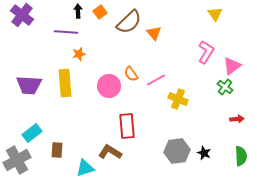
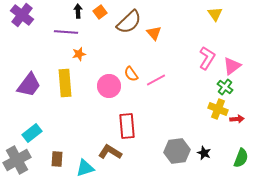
pink L-shape: moved 1 px right, 6 px down
purple trapezoid: rotated 56 degrees counterclockwise
yellow cross: moved 40 px right, 10 px down
brown rectangle: moved 9 px down
green semicircle: moved 2 px down; rotated 24 degrees clockwise
